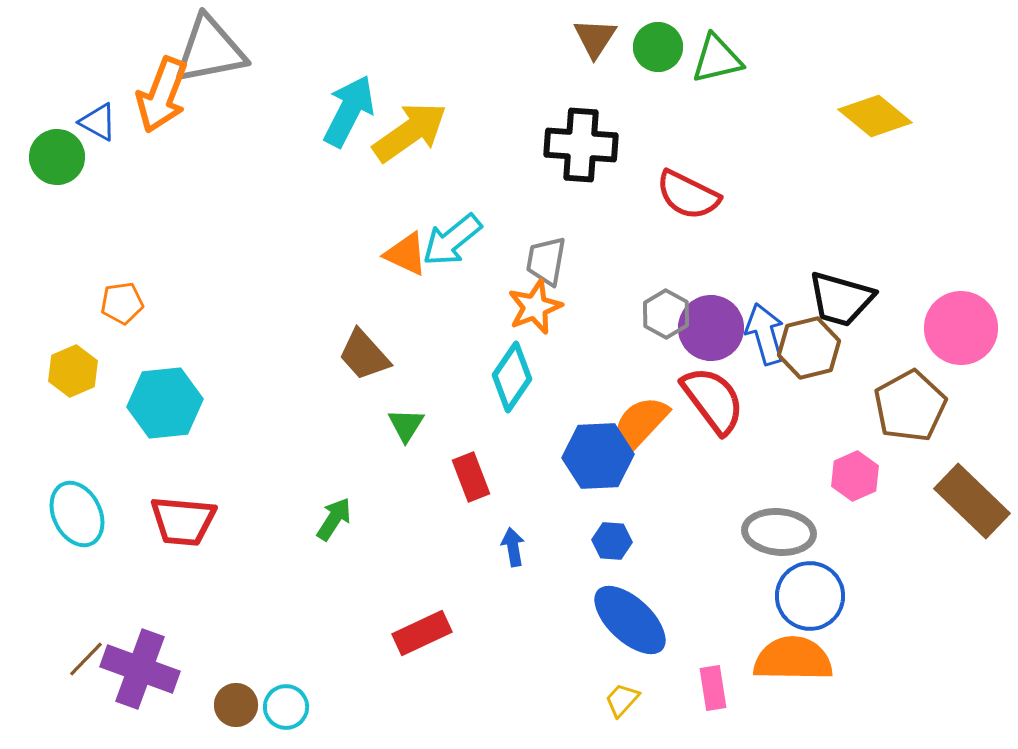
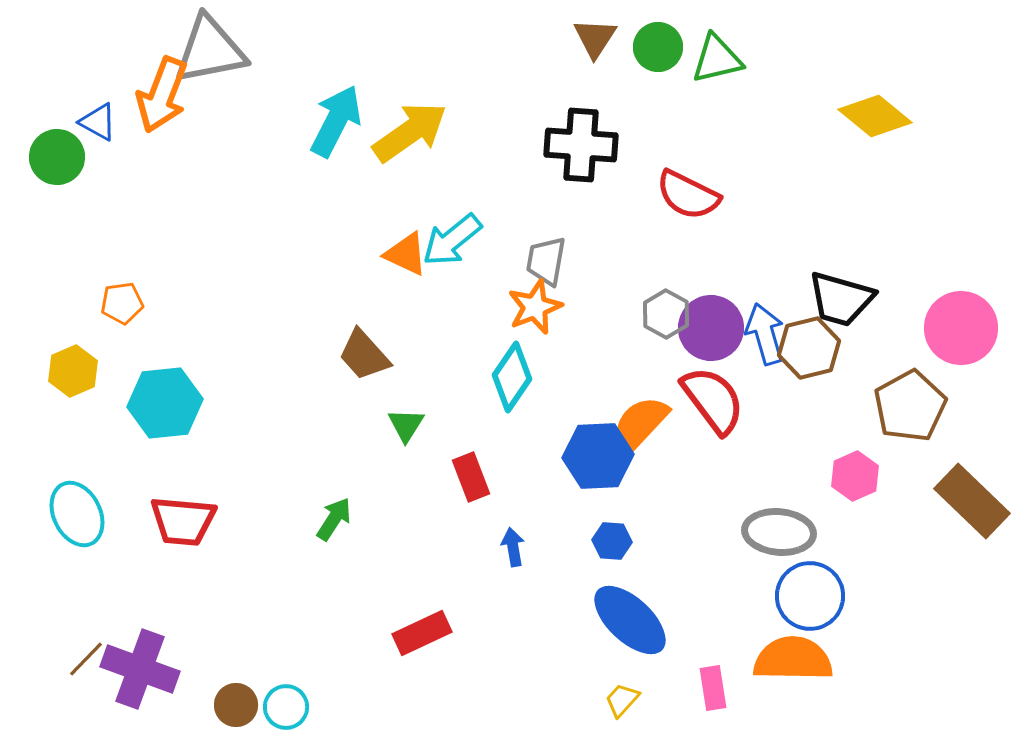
cyan arrow at (349, 111): moved 13 px left, 10 px down
